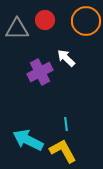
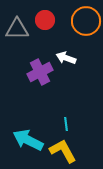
white arrow: rotated 24 degrees counterclockwise
